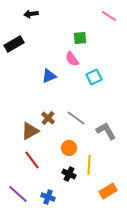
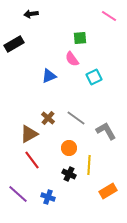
brown triangle: moved 1 px left, 3 px down
